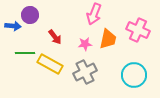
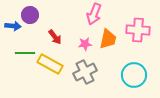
pink cross: rotated 20 degrees counterclockwise
